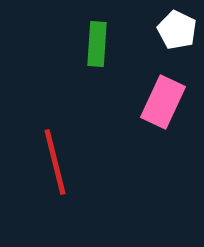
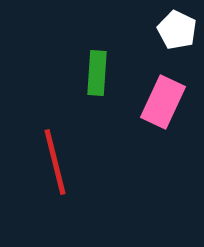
green rectangle: moved 29 px down
